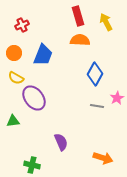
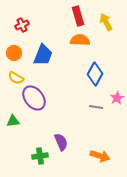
gray line: moved 1 px left, 1 px down
orange arrow: moved 3 px left, 2 px up
green cross: moved 8 px right, 9 px up; rotated 21 degrees counterclockwise
